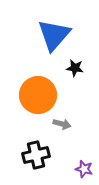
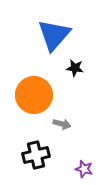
orange circle: moved 4 px left
